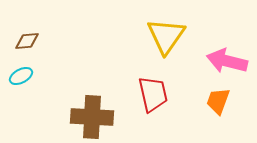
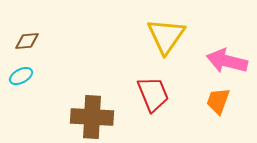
red trapezoid: rotated 9 degrees counterclockwise
